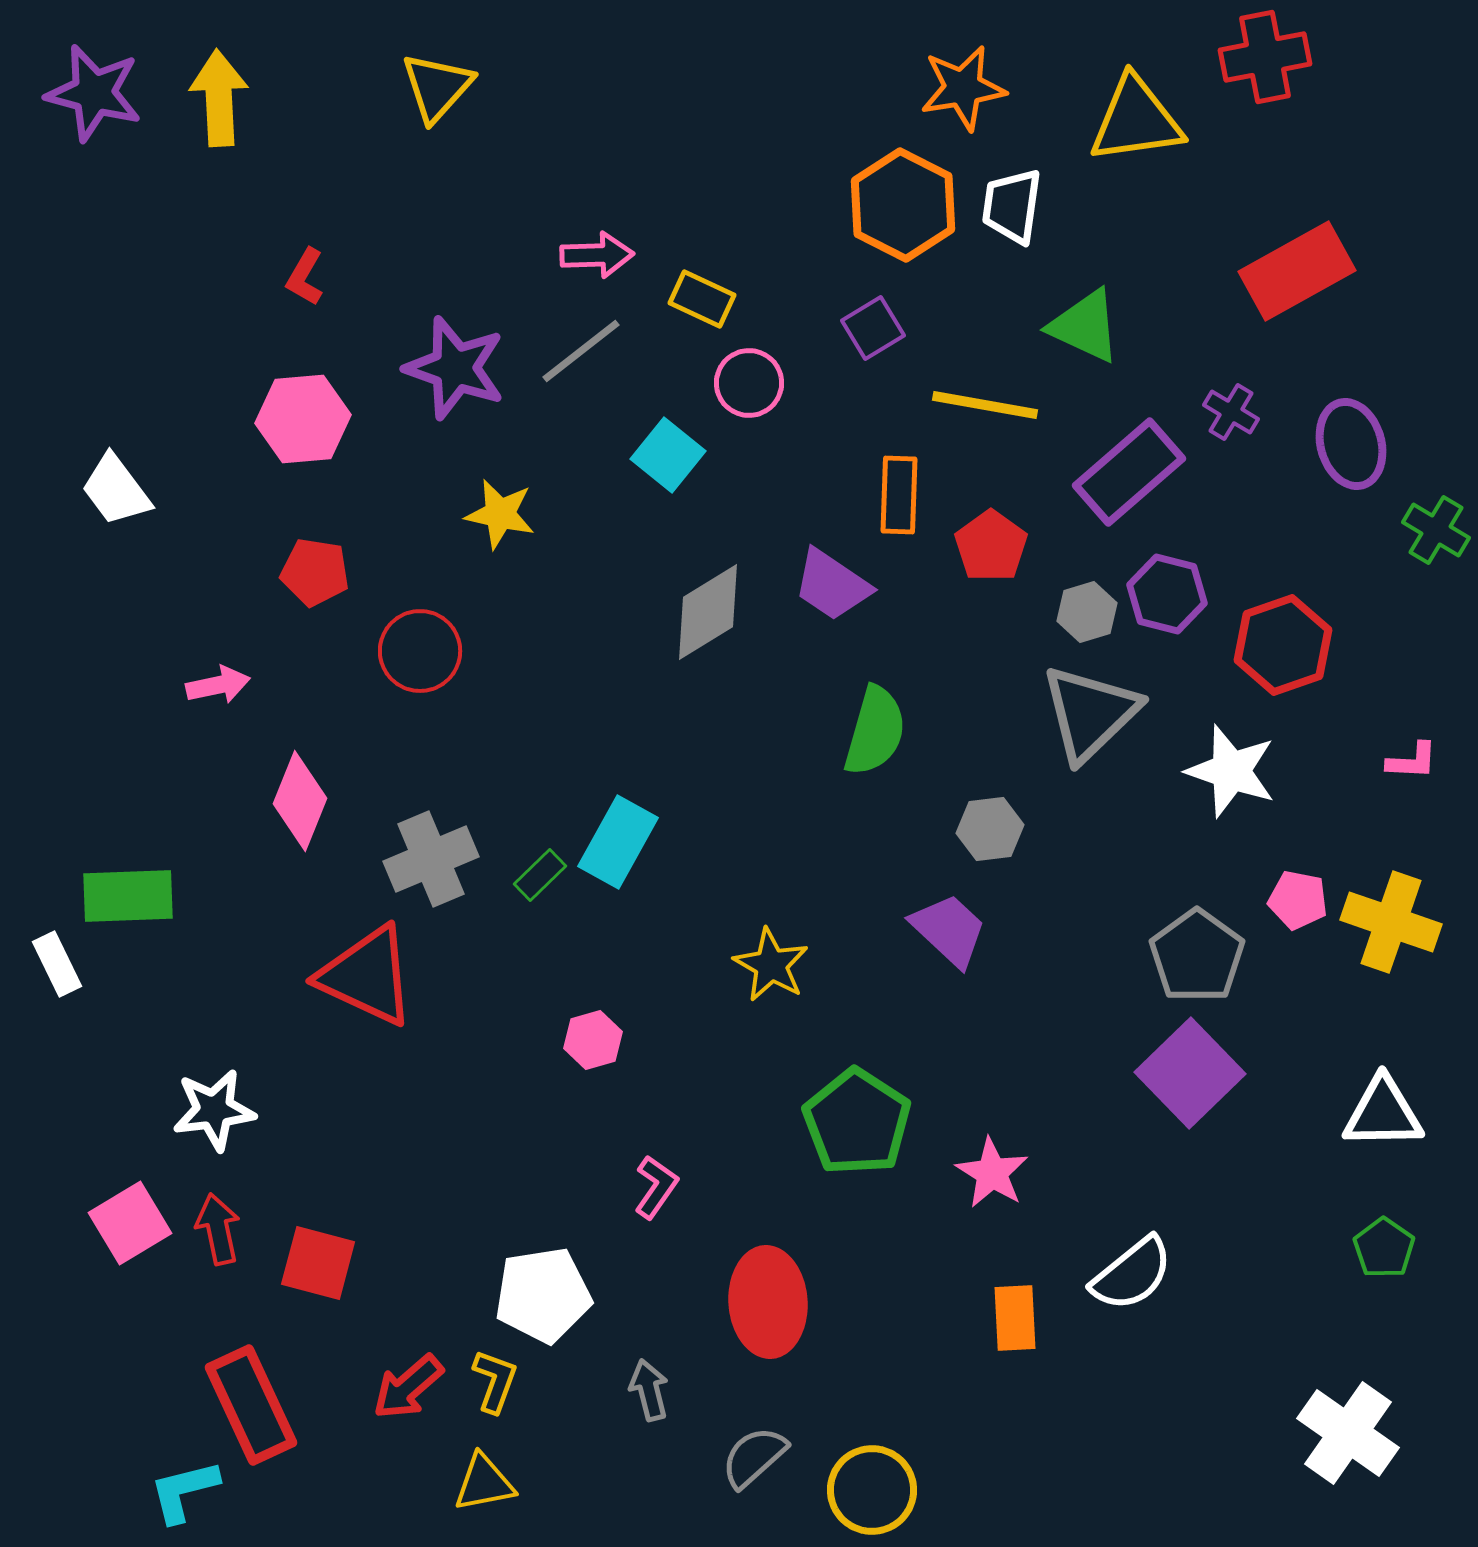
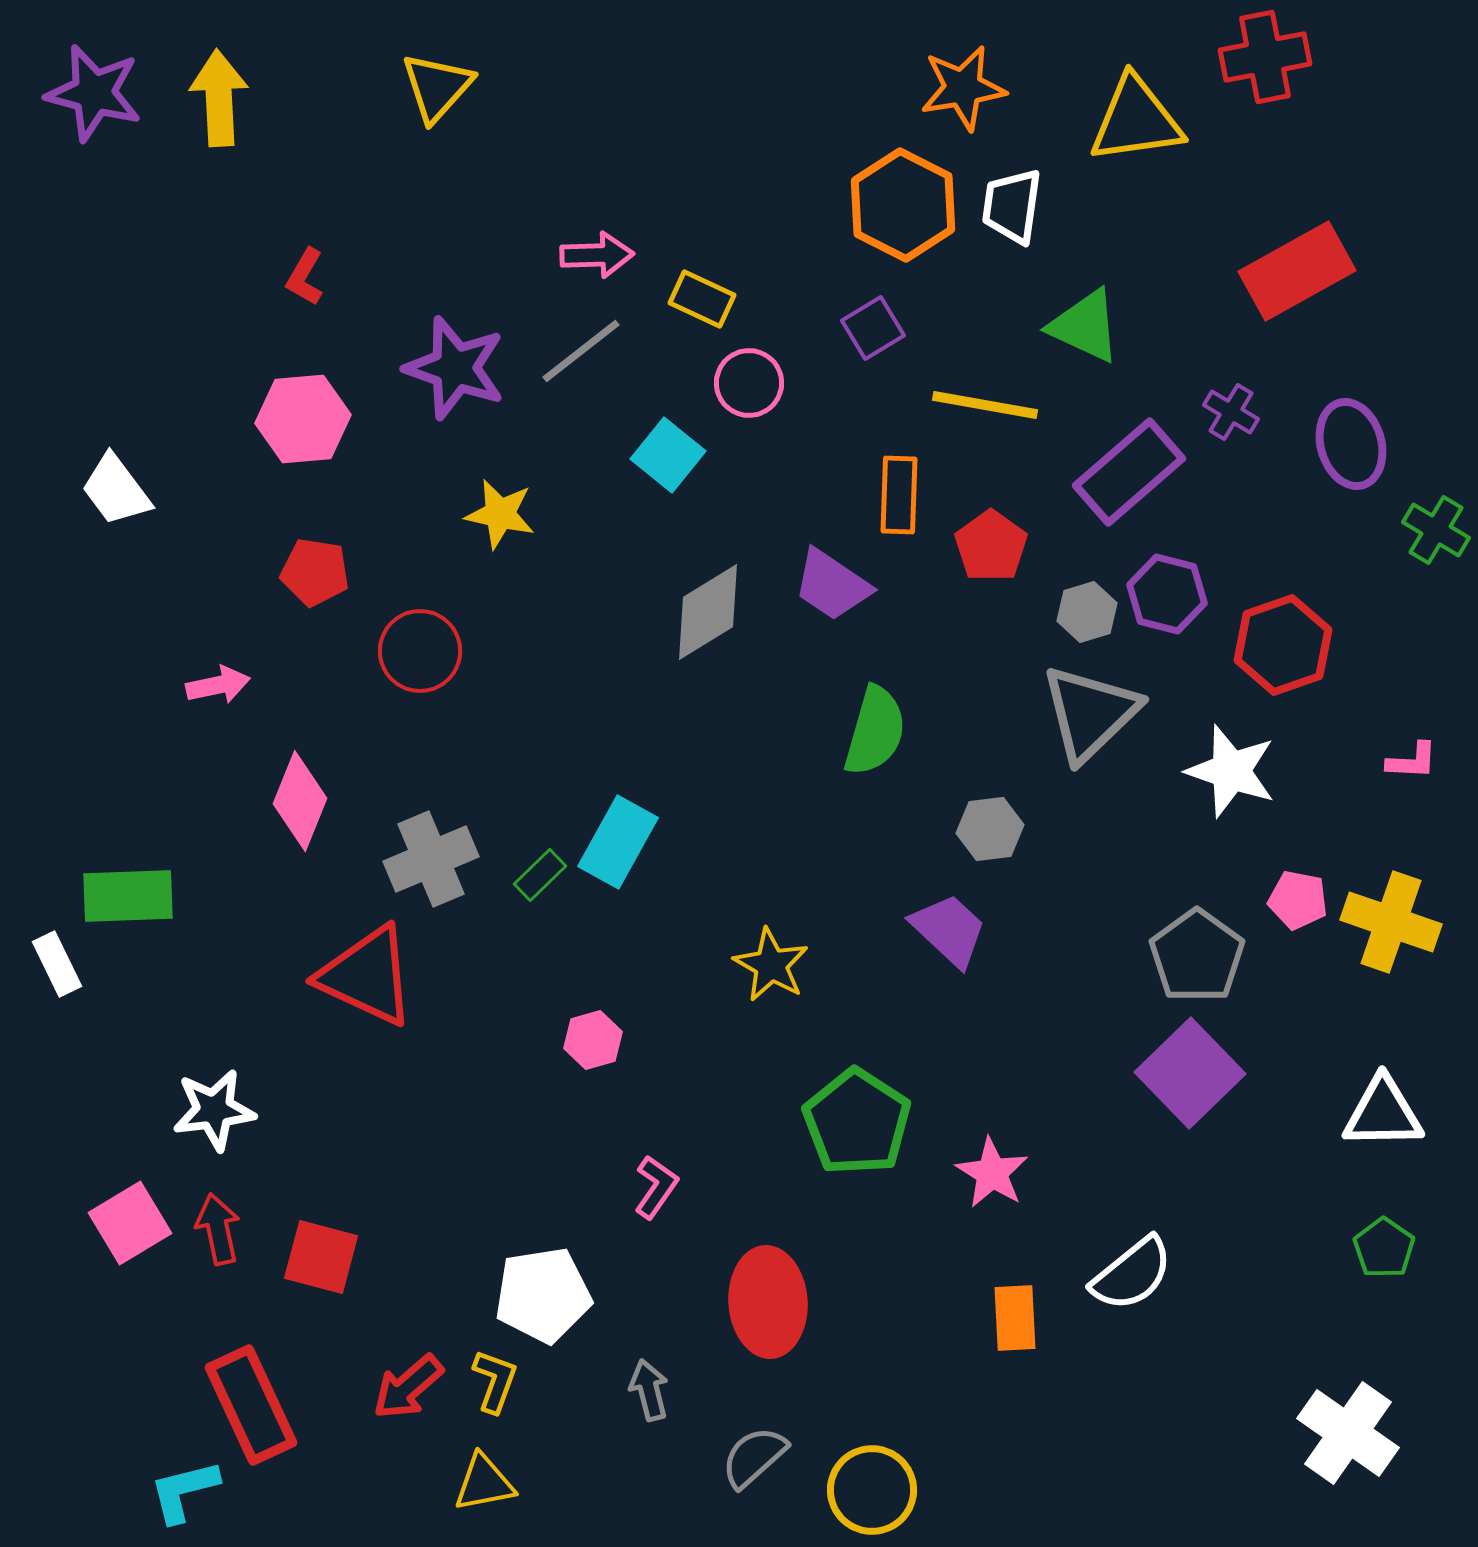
red square at (318, 1263): moved 3 px right, 6 px up
